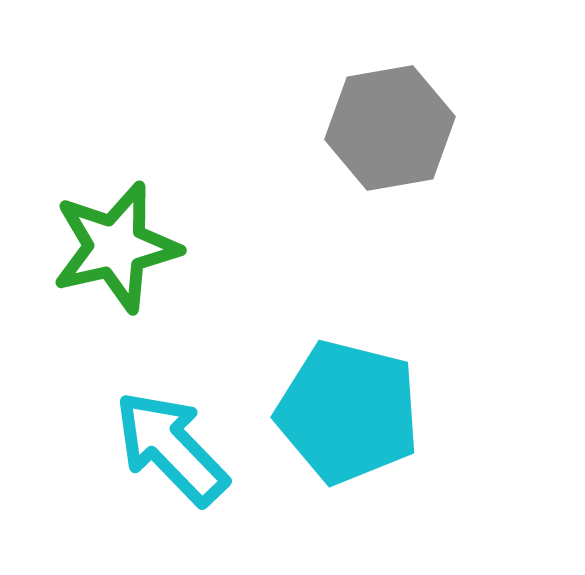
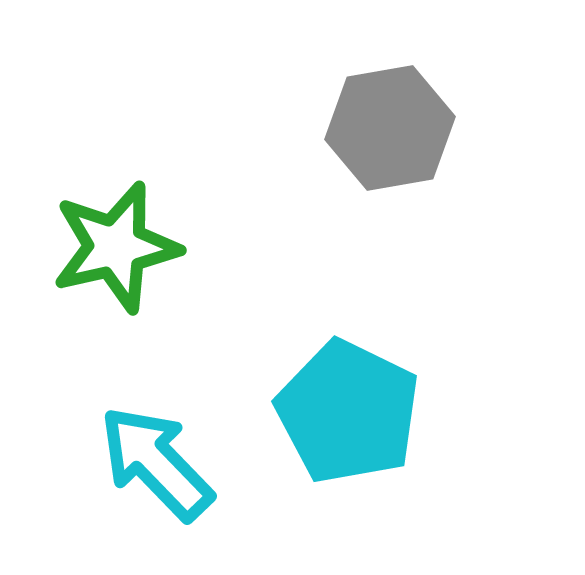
cyan pentagon: rotated 12 degrees clockwise
cyan arrow: moved 15 px left, 15 px down
